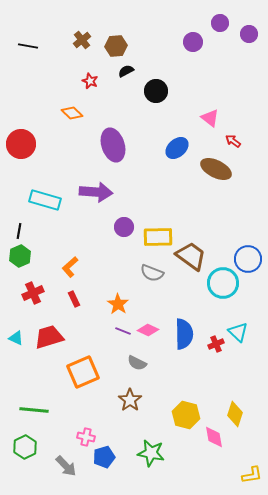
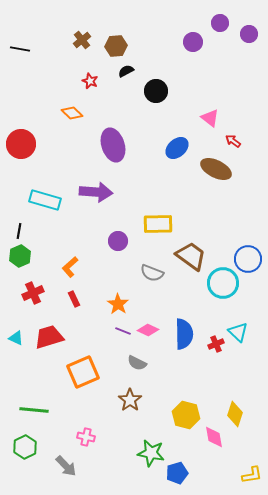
black line at (28, 46): moved 8 px left, 3 px down
purple circle at (124, 227): moved 6 px left, 14 px down
yellow rectangle at (158, 237): moved 13 px up
blue pentagon at (104, 457): moved 73 px right, 16 px down
